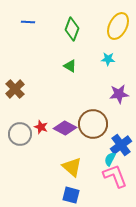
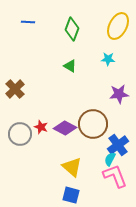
blue cross: moved 3 px left
